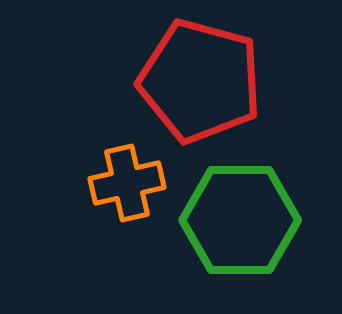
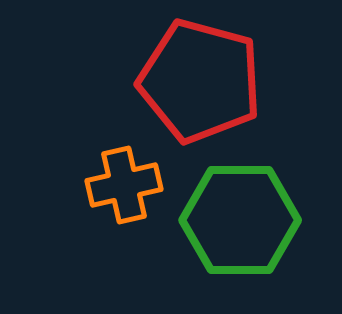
orange cross: moved 3 px left, 2 px down
